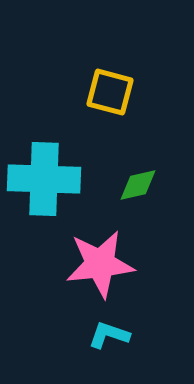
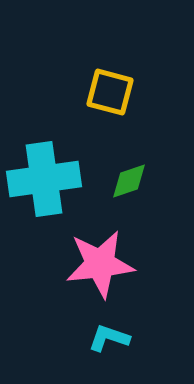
cyan cross: rotated 10 degrees counterclockwise
green diamond: moved 9 px left, 4 px up; rotated 6 degrees counterclockwise
cyan L-shape: moved 3 px down
